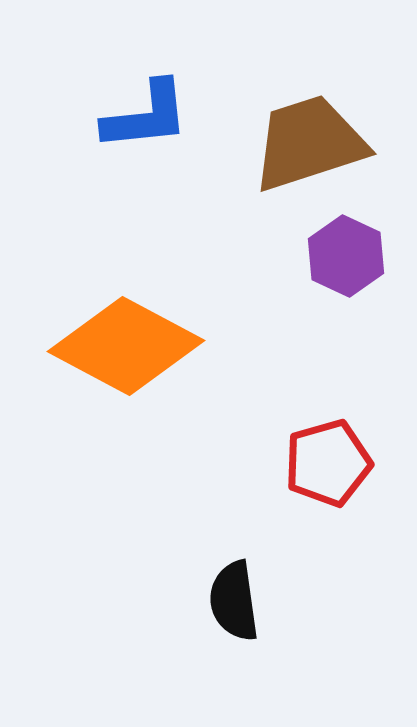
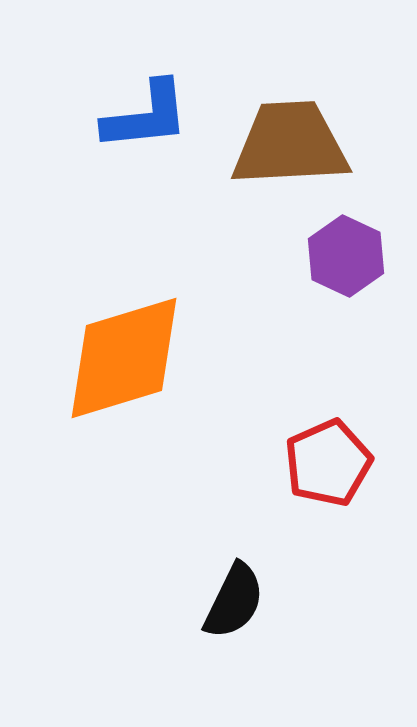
brown trapezoid: moved 19 px left, 1 px down; rotated 15 degrees clockwise
orange diamond: moved 2 px left, 12 px down; rotated 45 degrees counterclockwise
red pentagon: rotated 8 degrees counterclockwise
black semicircle: rotated 146 degrees counterclockwise
